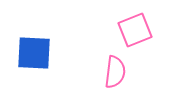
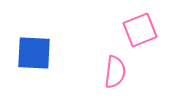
pink square: moved 5 px right
